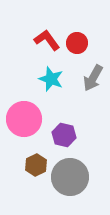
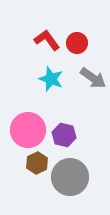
gray arrow: rotated 84 degrees counterclockwise
pink circle: moved 4 px right, 11 px down
brown hexagon: moved 1 px right, 2 px up
